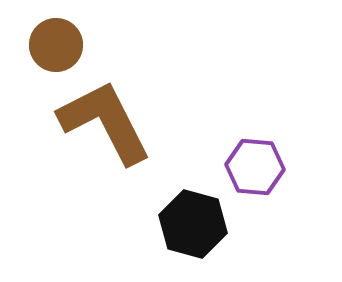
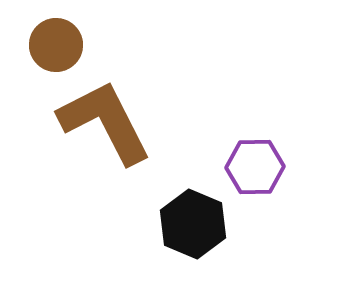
purple hexagon: rotated 6 degrees counterclockwise
black hexagon: rotated 8 degrees clockwise
